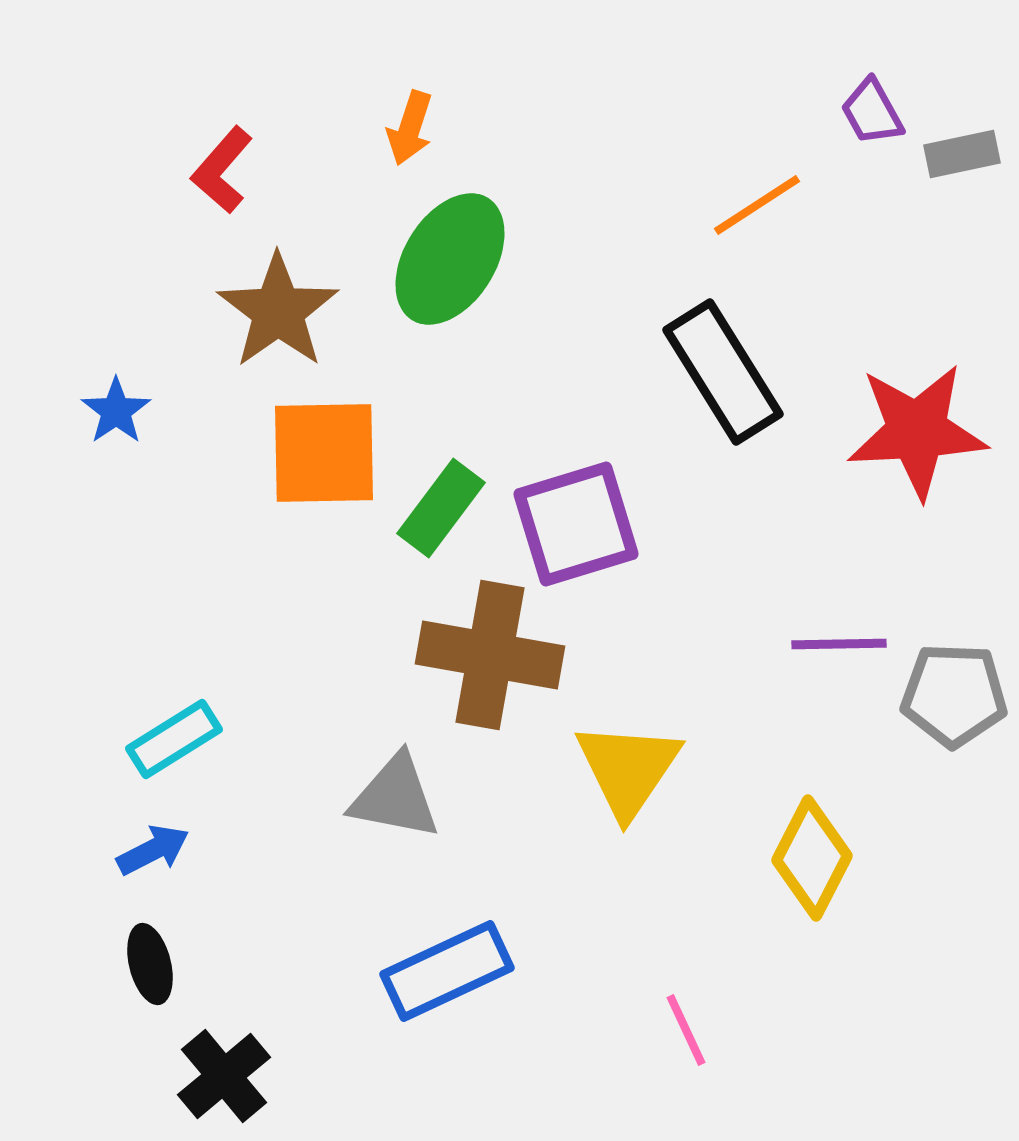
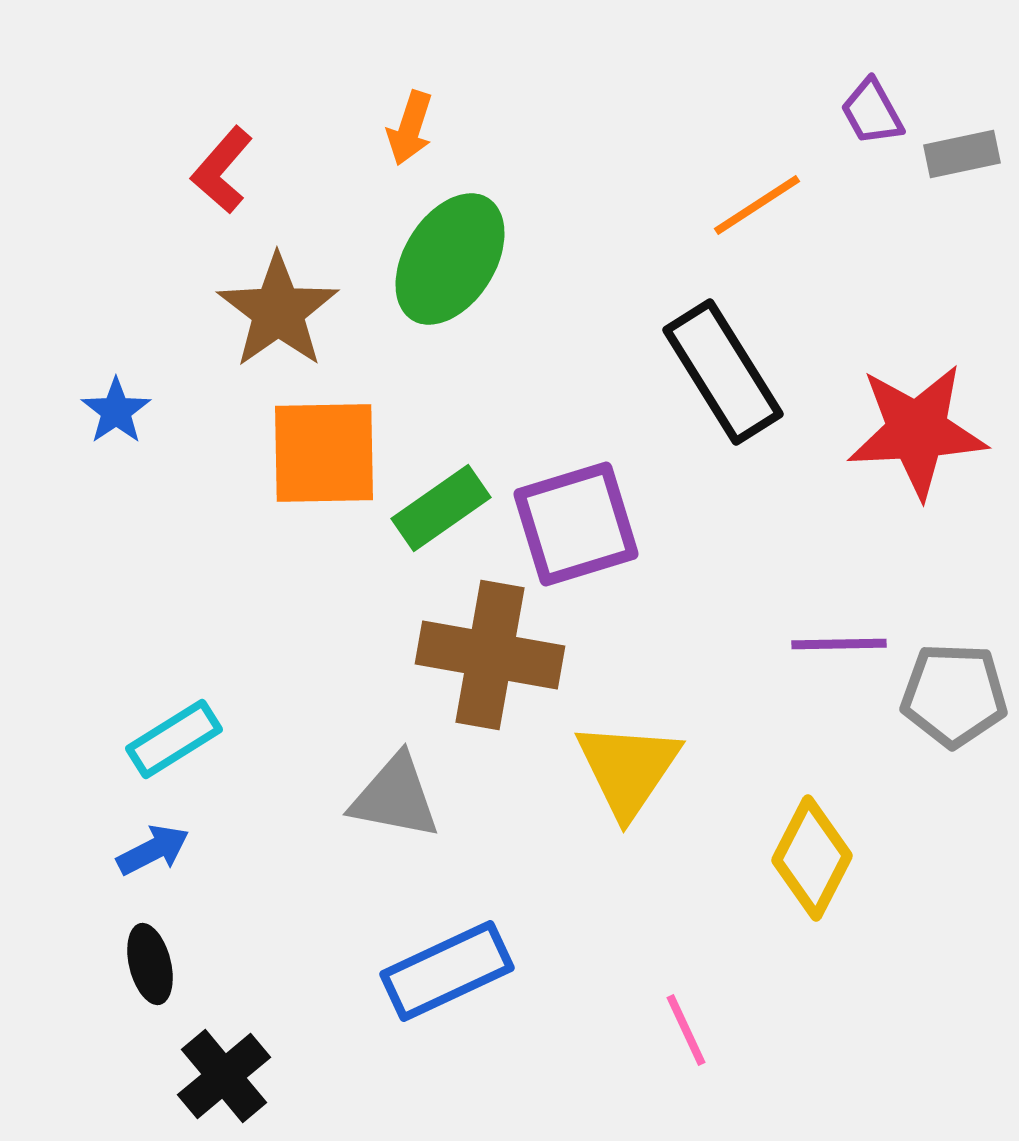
green rectangle: rotated 18 degrees clockwise
